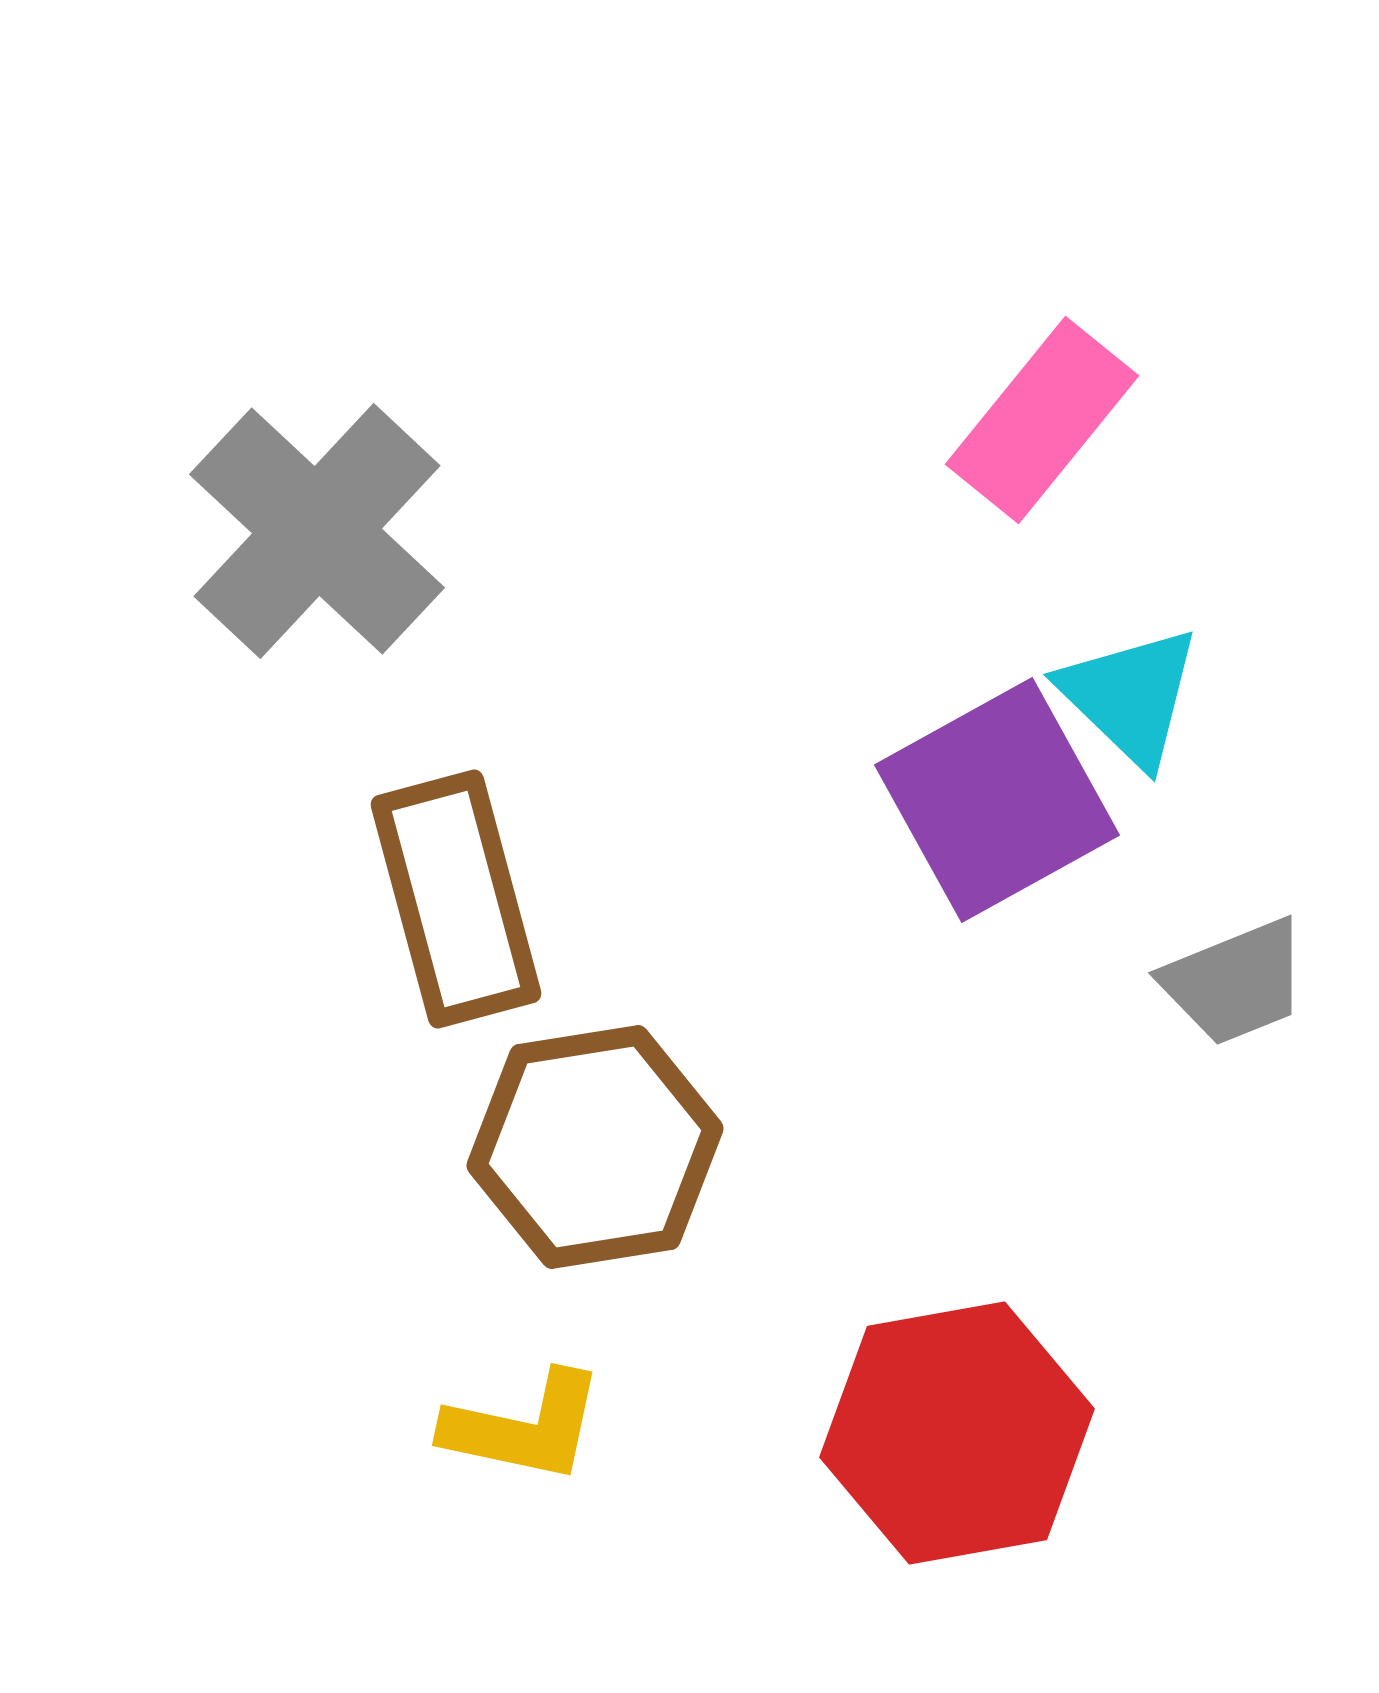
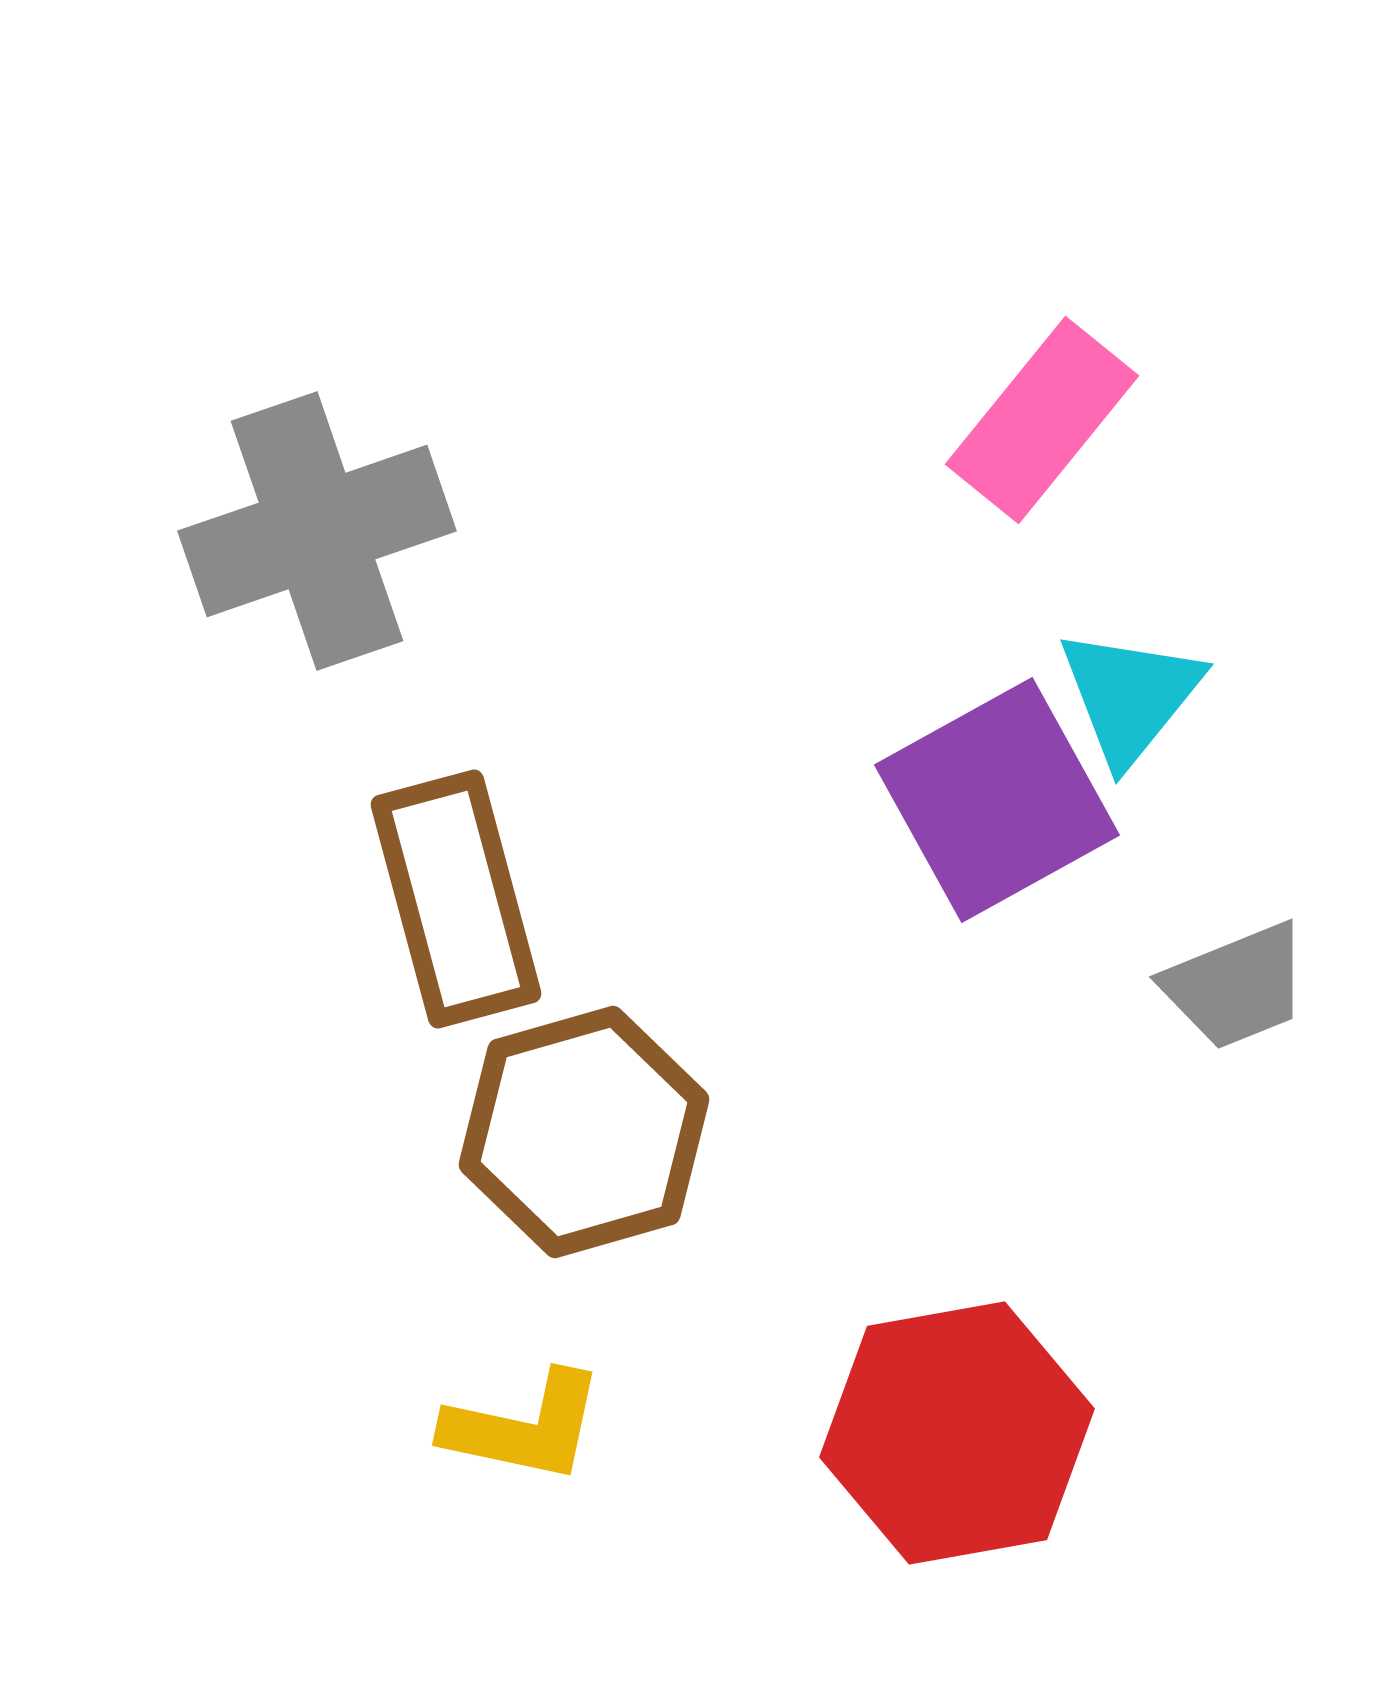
gray cross: rotated 28 degrees clockwise
cyan triangle: rotated 25 degrees clockwise
gray trapezoid: moved 1 px right, 4 px down
brown hexagon: moved 11 px left, 15 px up; rotated 7 degrees counterclockwise
